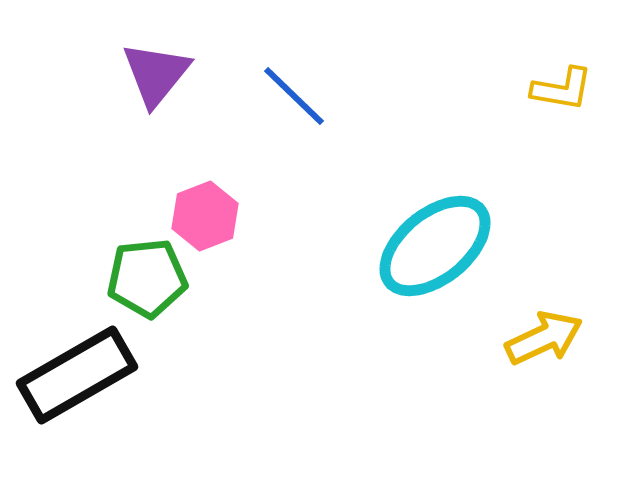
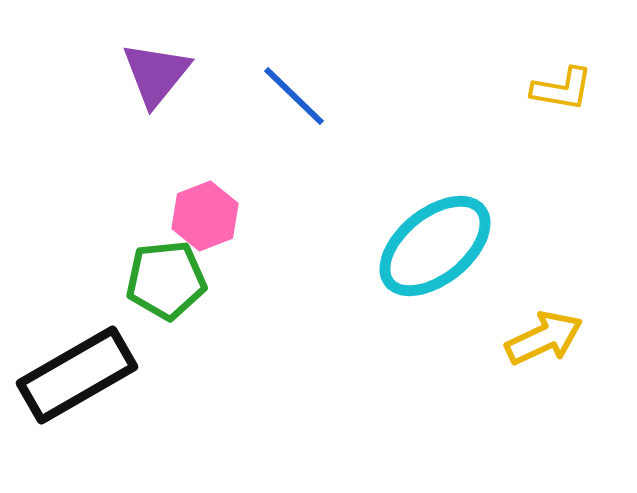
green pentagon: moved 19 px right, 2 px down
